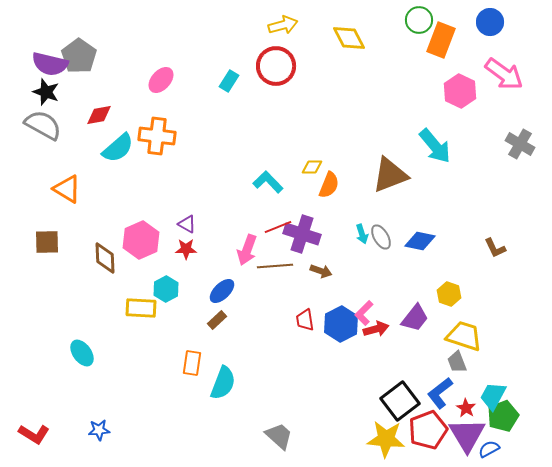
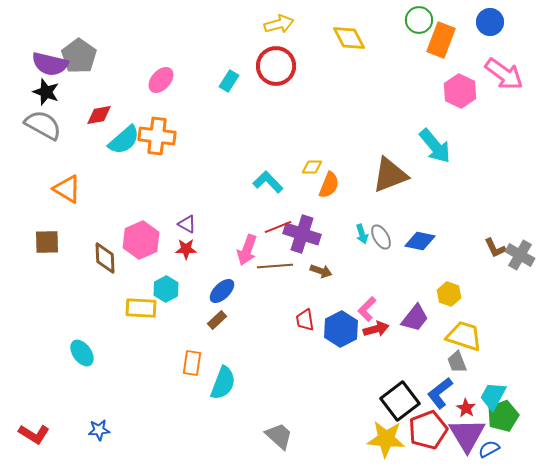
yellow arrow at (283, 25): moved 4 px left, 1 px up
gray cross at (520, 144): moved 111 px down
cyan semicircle at (118, 148): moved 6 px right, 8 px up
pink L-shape at (364, 313): moved 3 px right, 4 px up
blue hexagon at (341, 324): moved 5 px down
